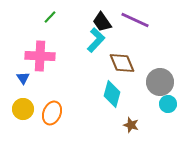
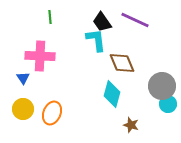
green line: rotated 48 degrees counterclockwise
cyan L-shape: rotated 50 degrees counterclockwise
gray circle: moved 2 px right, 4 px down
